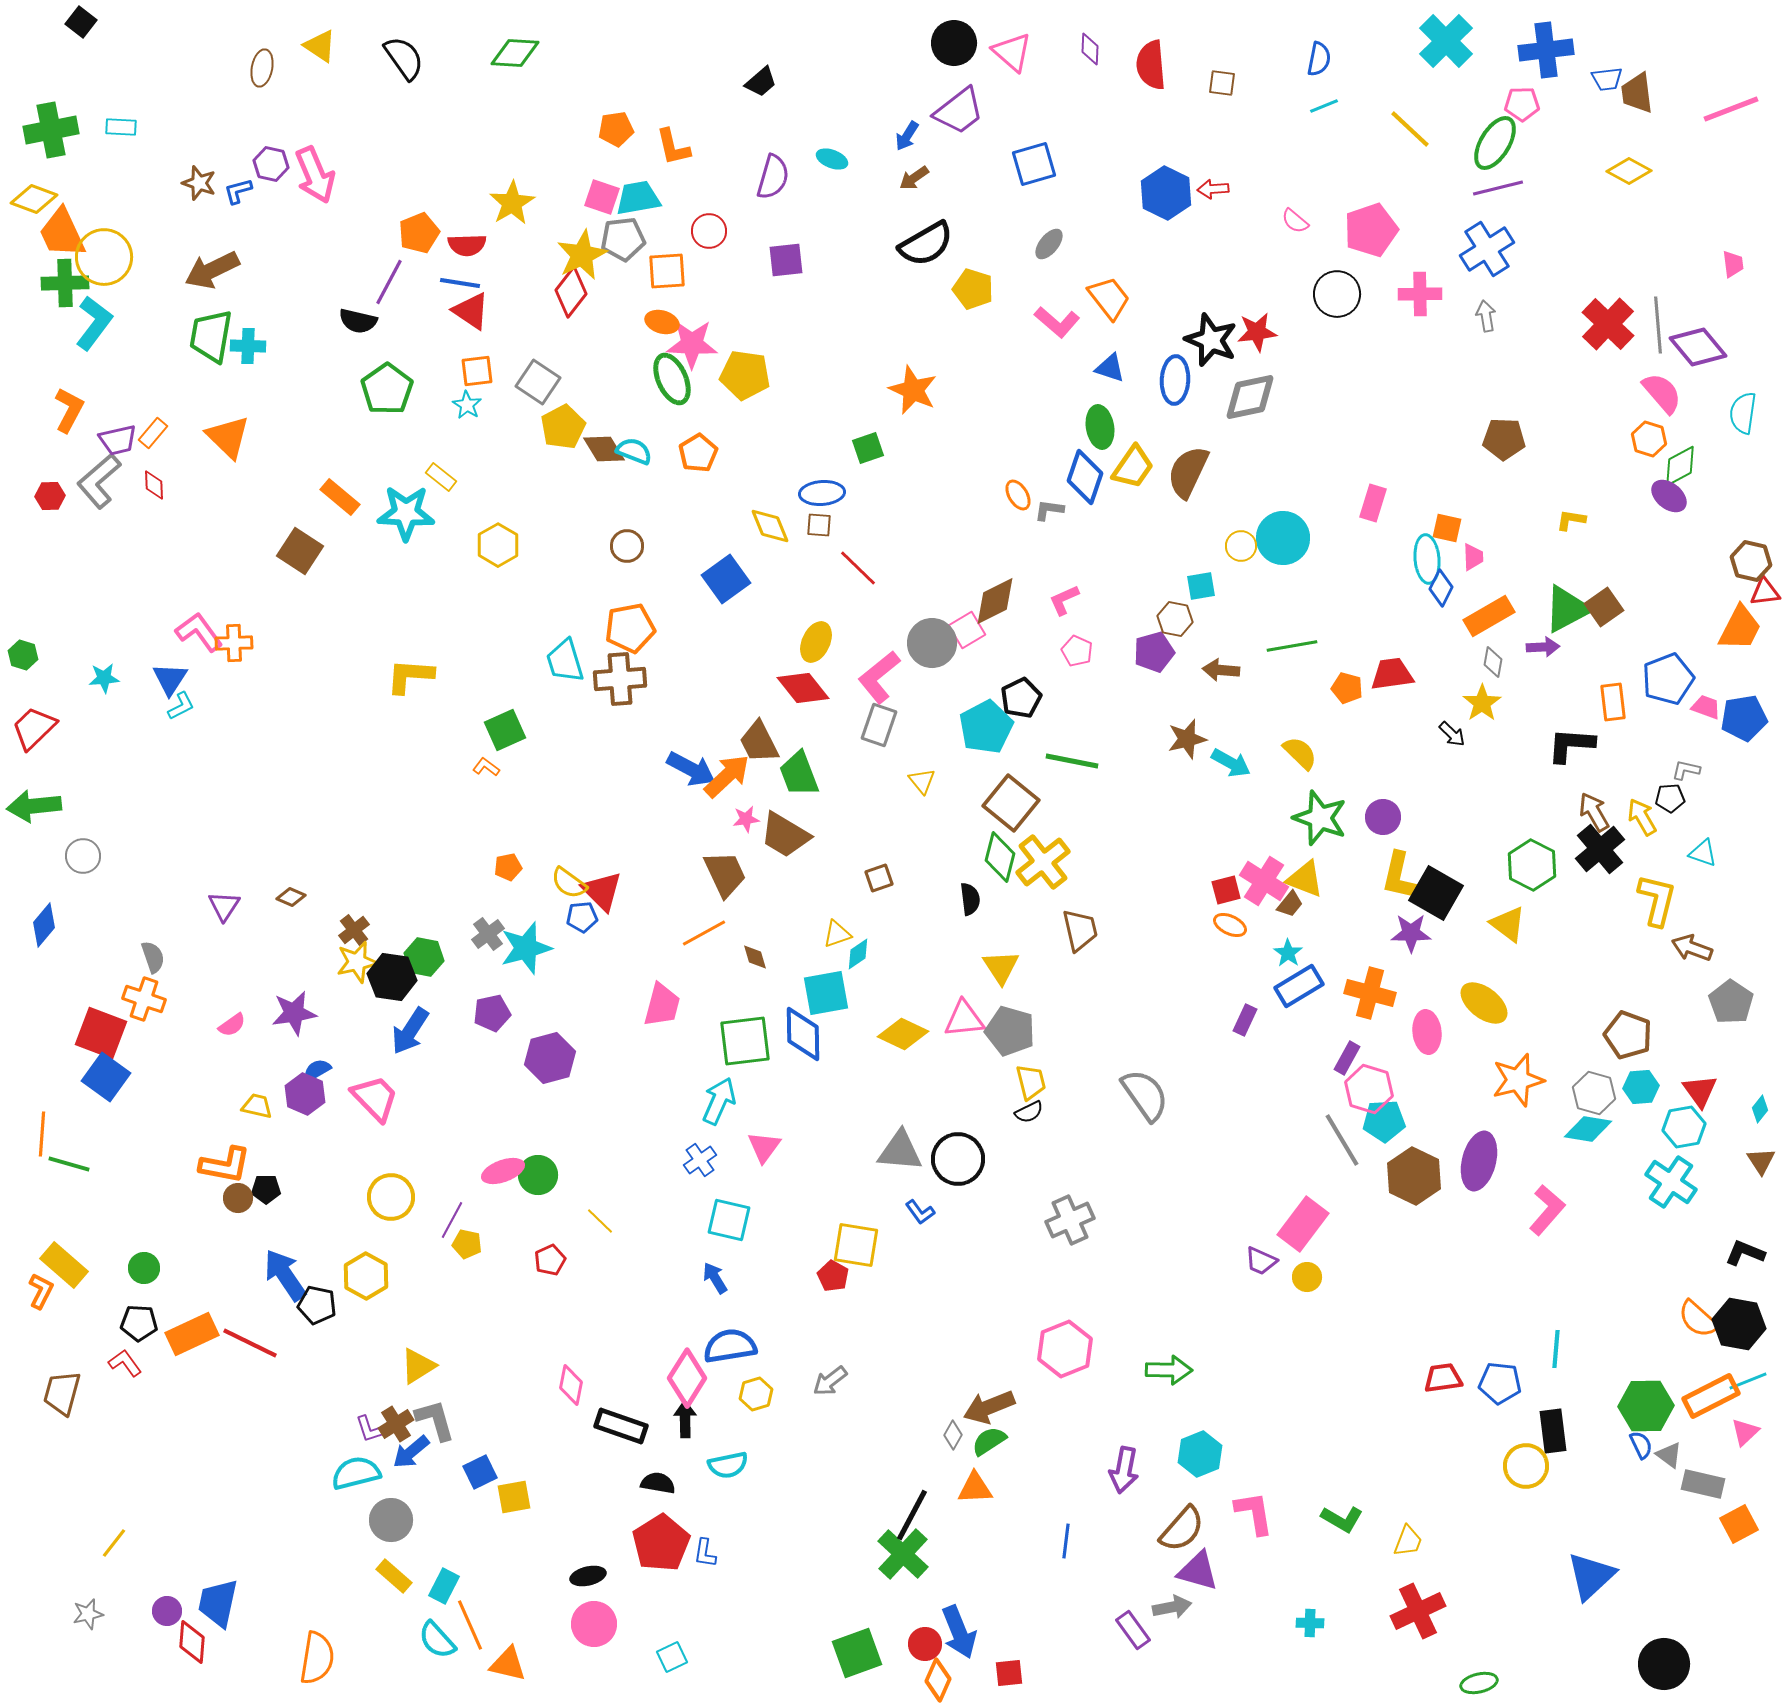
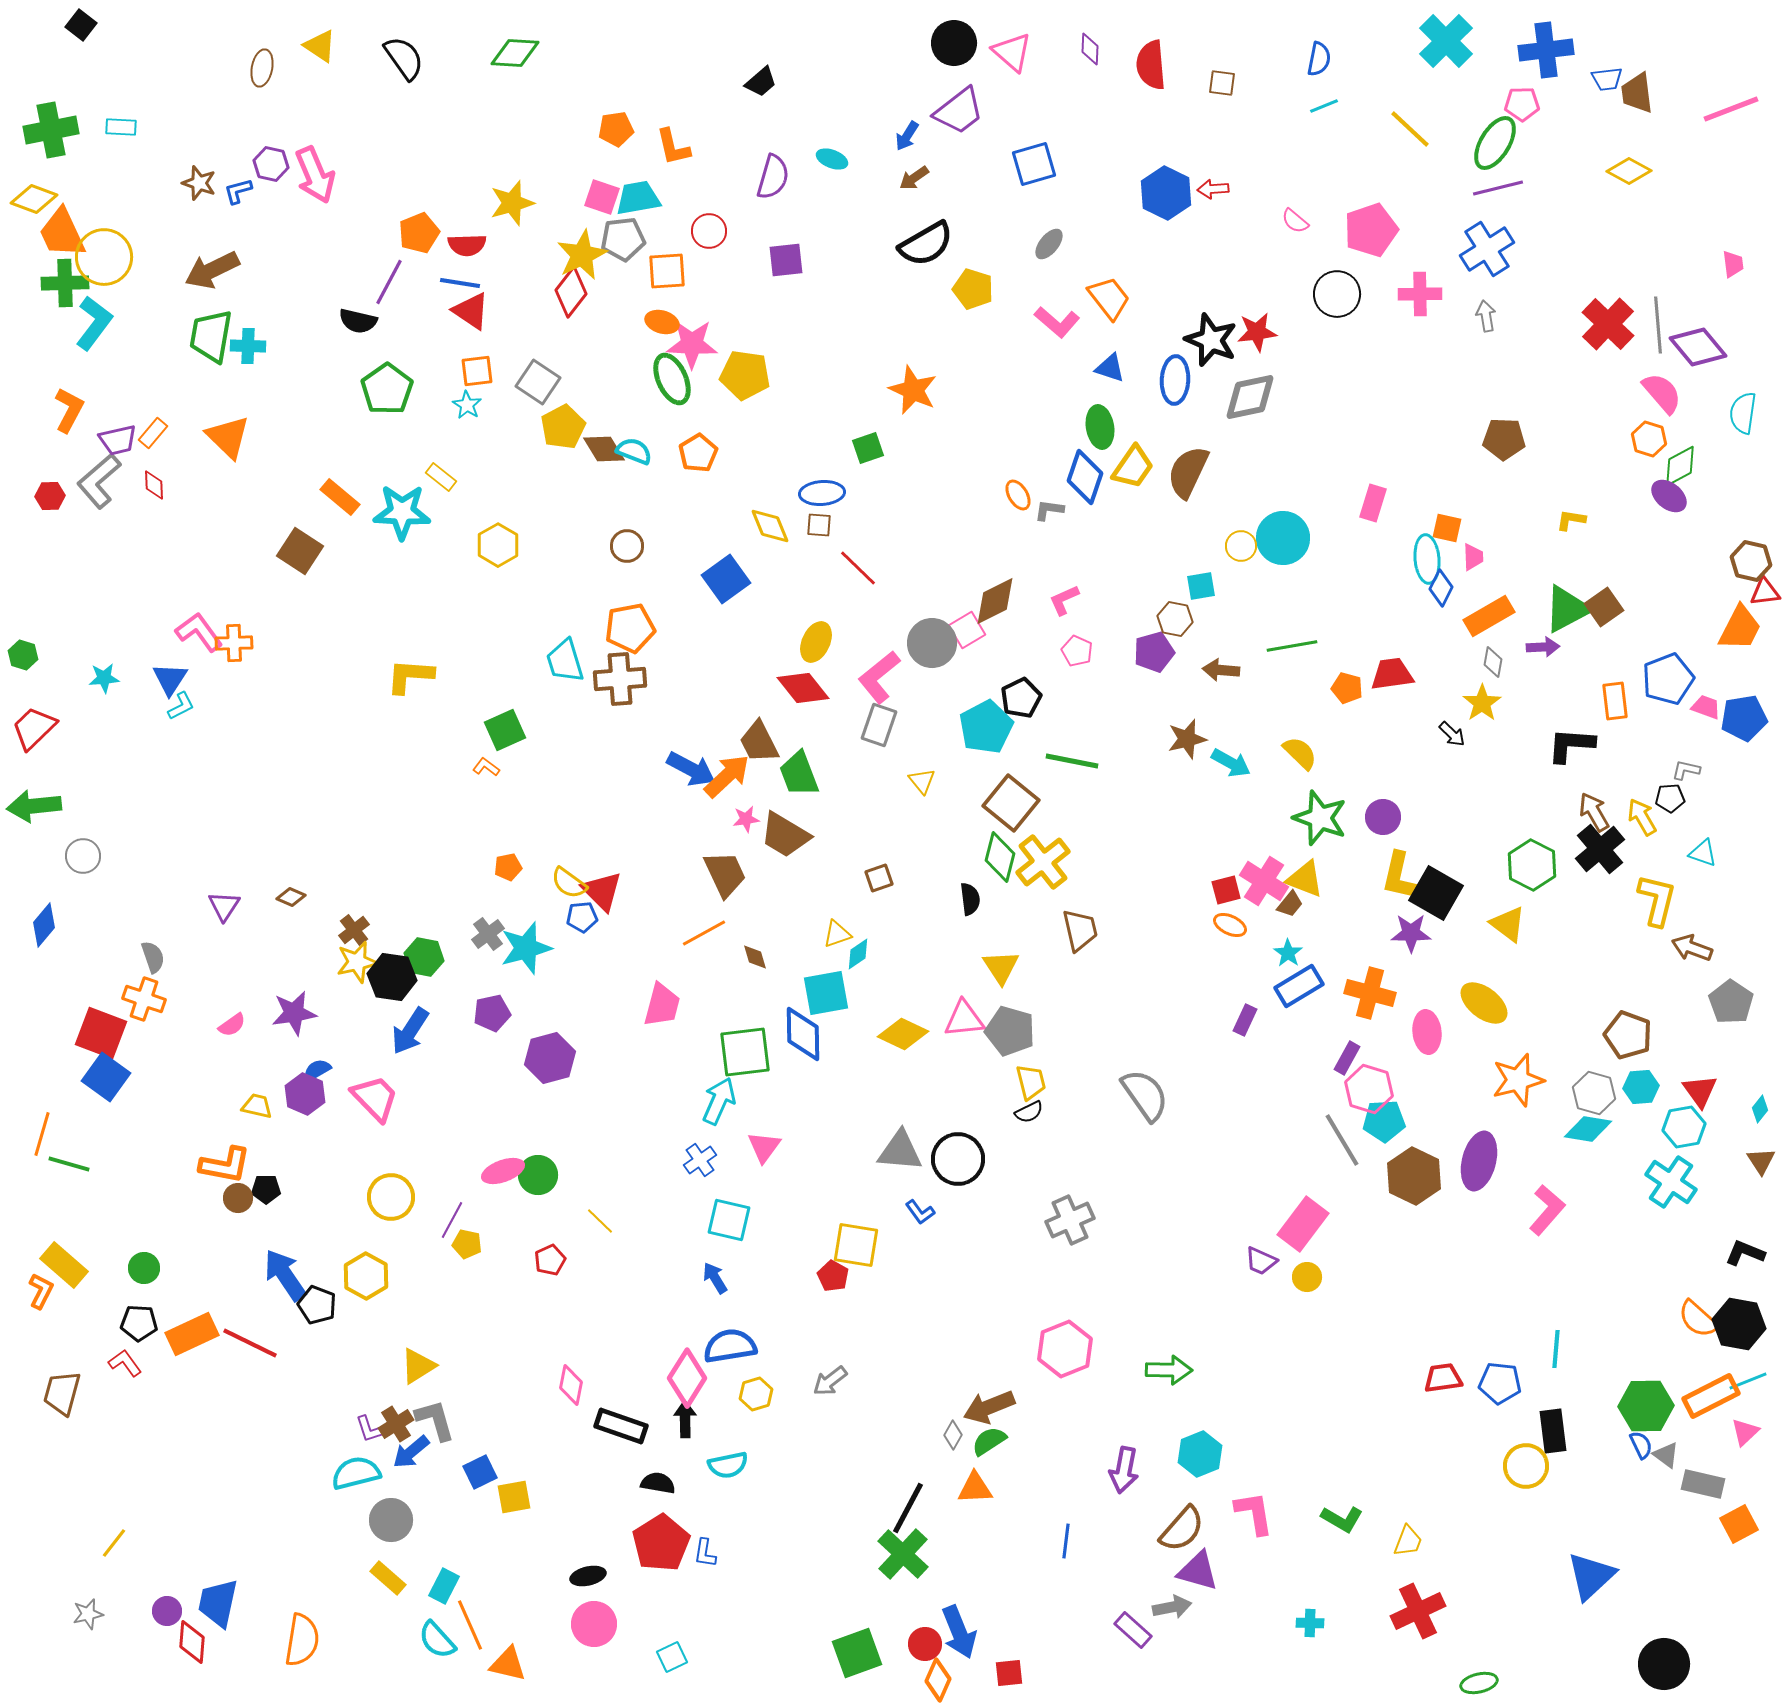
black square at (81, 22): moved 3 px down
yellow star at (512, 203): rotated 15 degrees clockwise
cyan star at (406, 513): moved 4 px left, 1 px up
orange rectangle at (1613, 702): moved 2 px right, 1 px up
green square at (745, 1041): moved 11 px down
orange line at (42, 1134): rotated 12 degrees clockwise
black pentagon at (317, 1305): rotated 9 degrees clockwise
gray triangle at (1669, 1455): moved 3 px left
black line at (912, 1515): moved 4 px left, 7 px up
yellow rectangle at (394, 1576): moved 6 px left, 2 px down
purple rectangle at (1133, 1630): rotated 12 degrees counterclockwise
orange semicircle at (317, 1658): moved 15 px left, 18 px up
